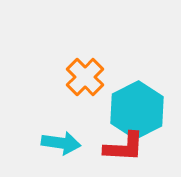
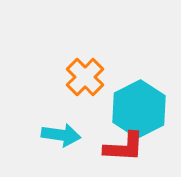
cyan hexagon: moved 2 px right, 1 px up
cyan arrow: moved 8 px up
